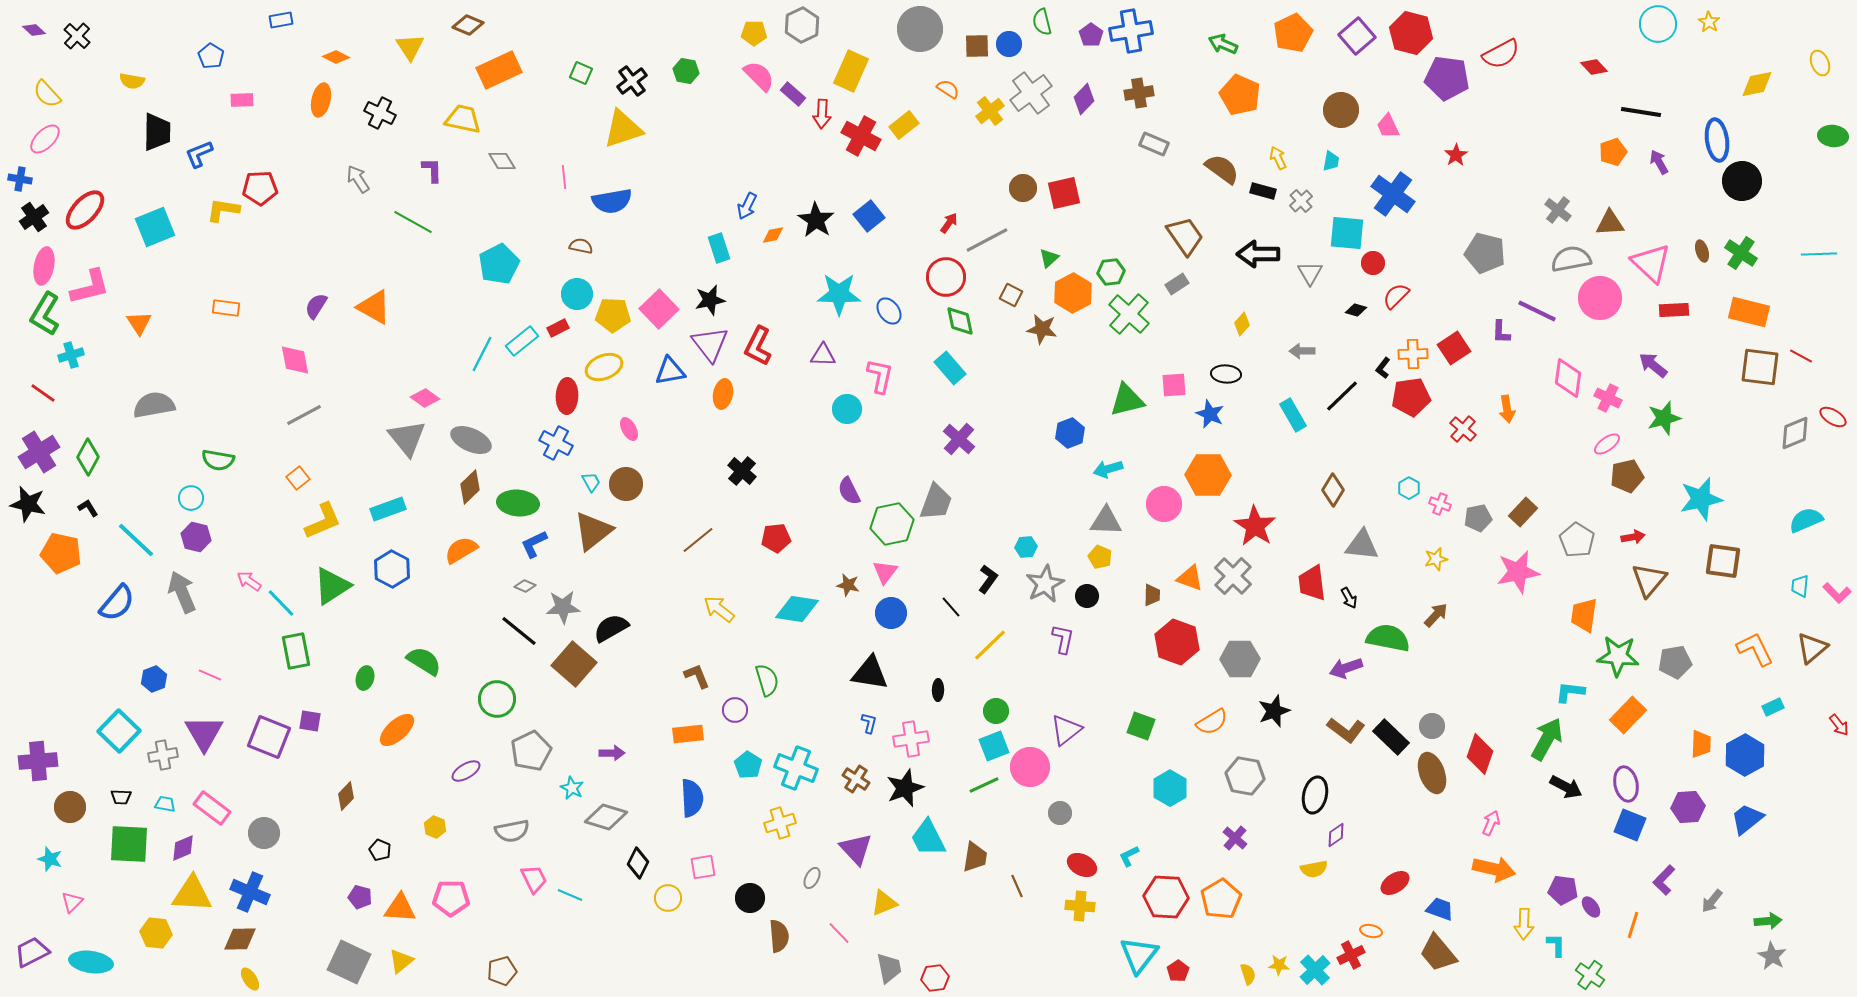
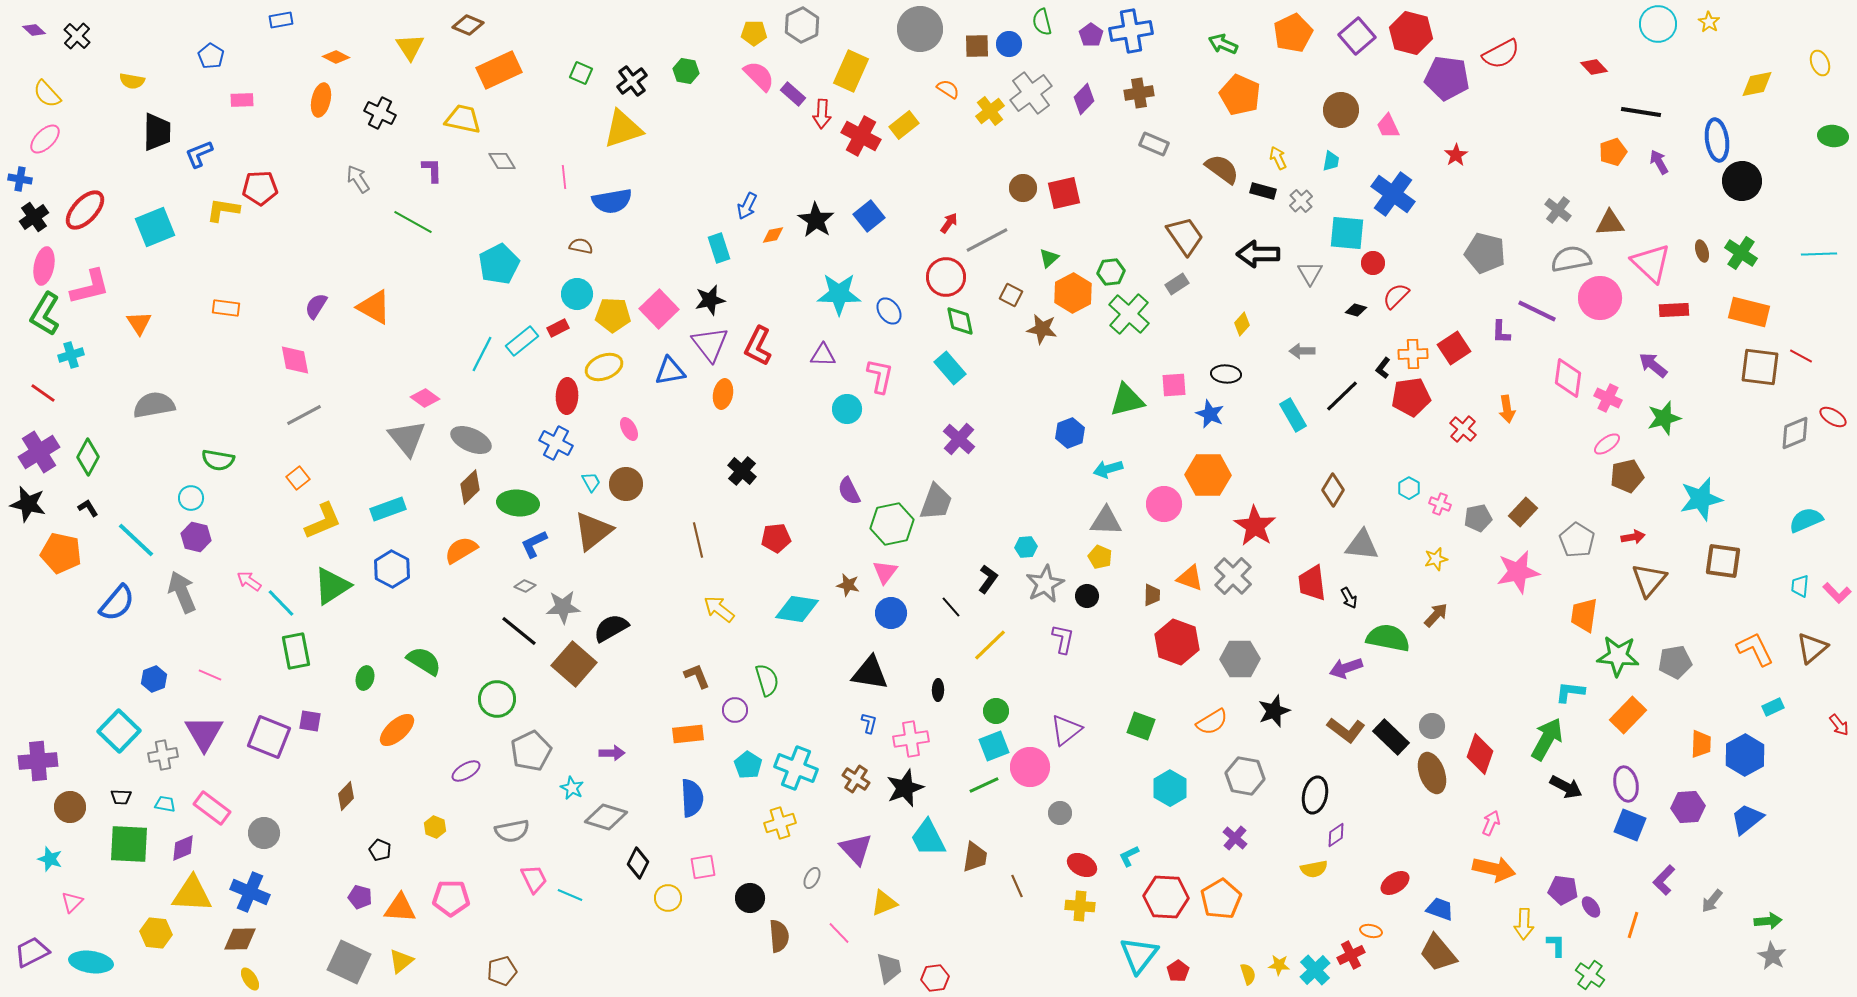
brown line at (698, 540): rotated 64 degrees counterclockwise
